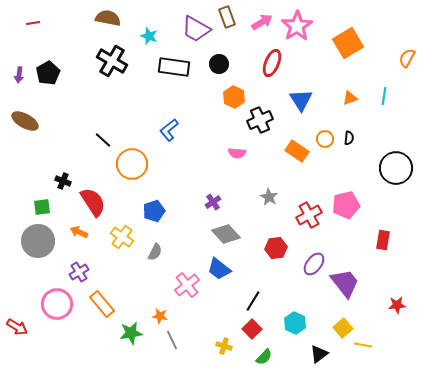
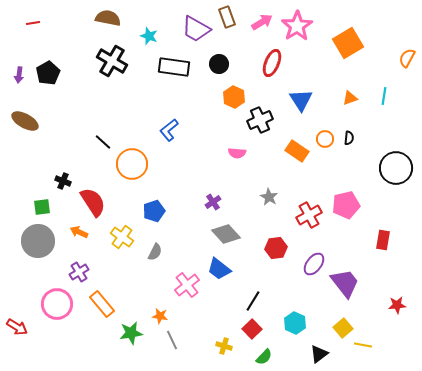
black line at (103, 140): moved 2 px down
